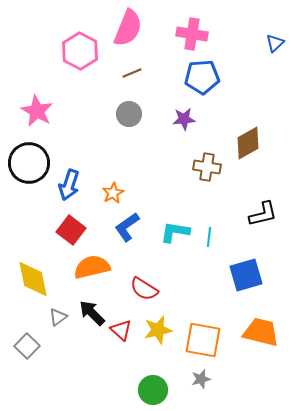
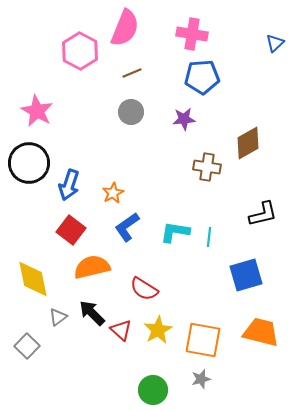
pink semicircle: moved 3 px left
gray circle: moved 2 px right, 2 px up
yellow star: rotated 16 degrees counterclockwise
